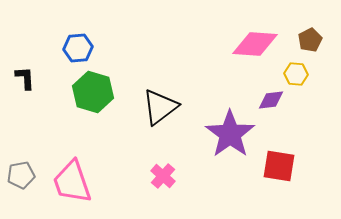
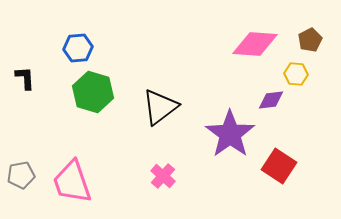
red square: rotated 24 degrees clockwise
